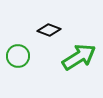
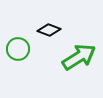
green circle: moved 7 px up
